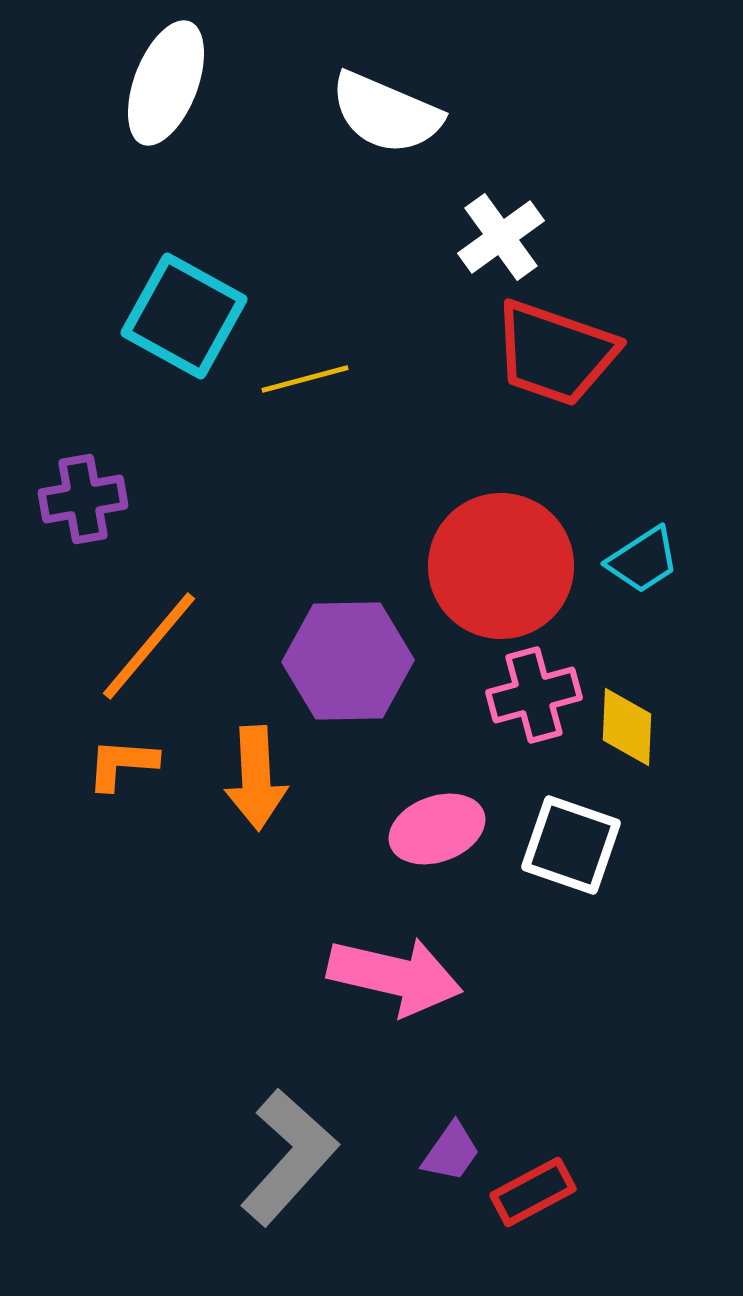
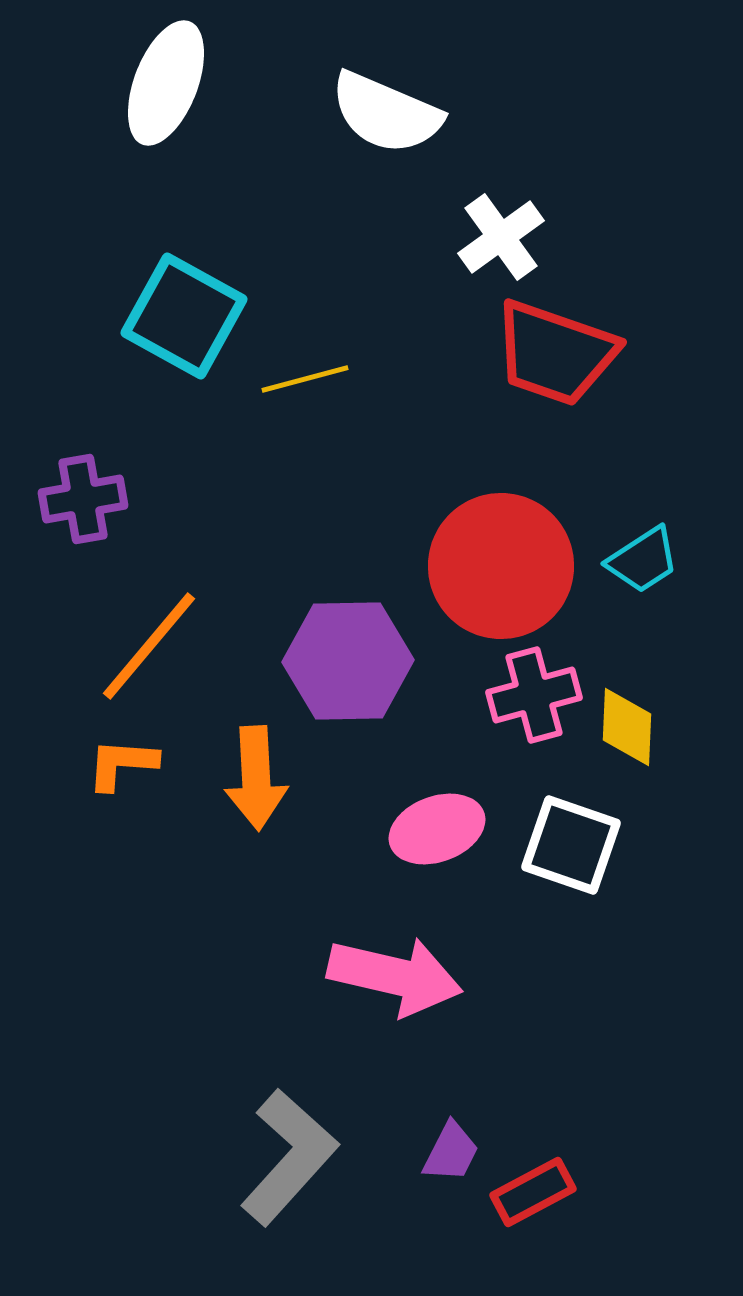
purple trapezoid: rotated 8 degrees counterclockwise
